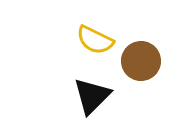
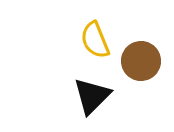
yellow semicircle: rotated 42 degrees clockwise
